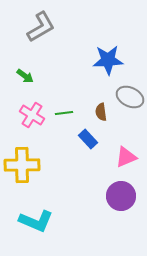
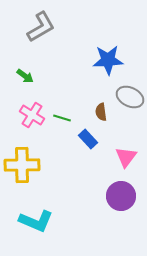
green line: moved 2 px left, 5 px down; rotated 24 degrees clockwise
pink triangle: rotated 30 degrees counterclockwise
